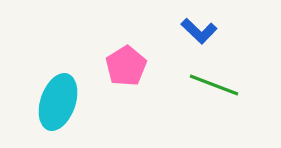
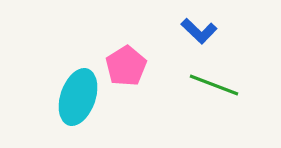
cyan ellipse: moved 20 px right, 5 px up
